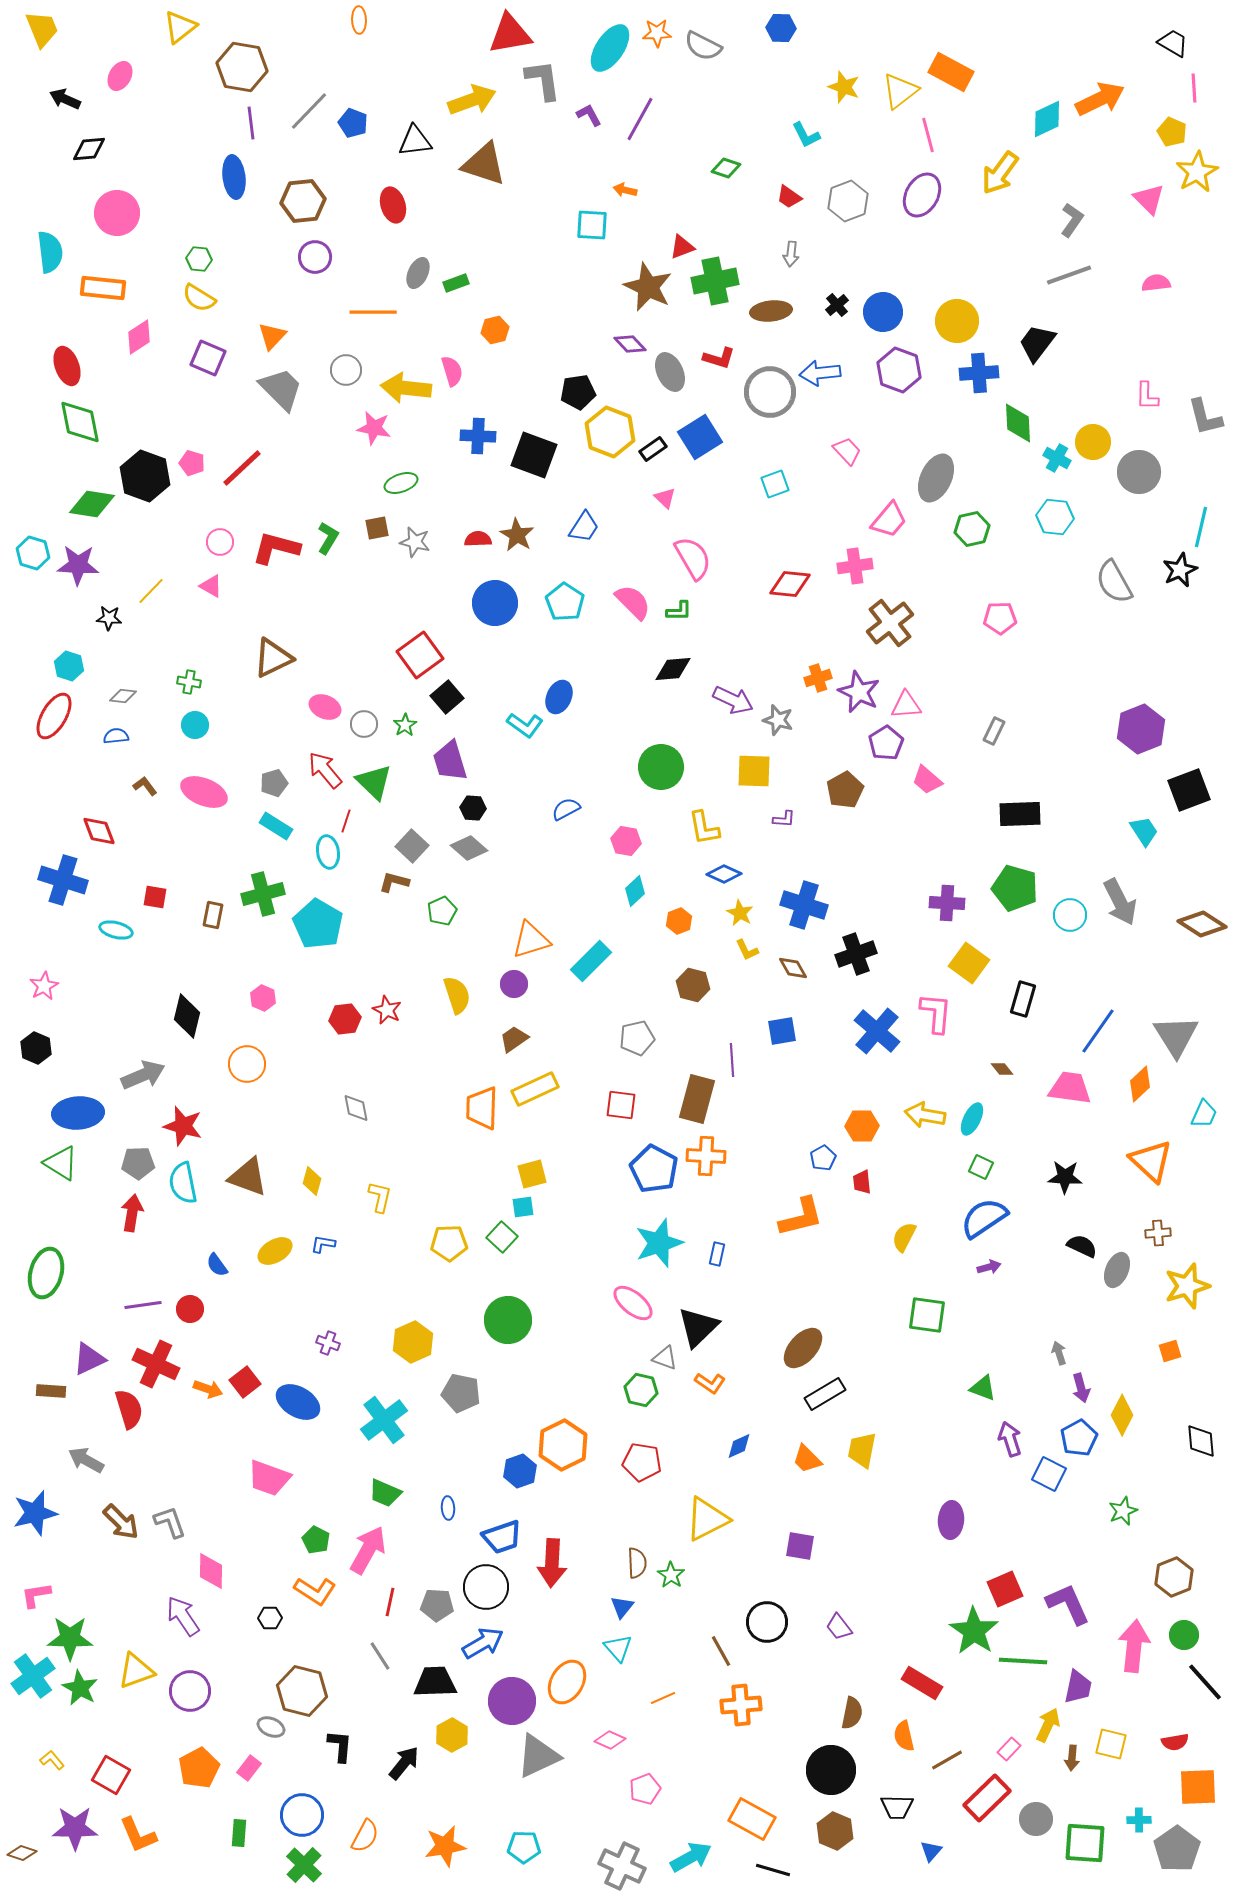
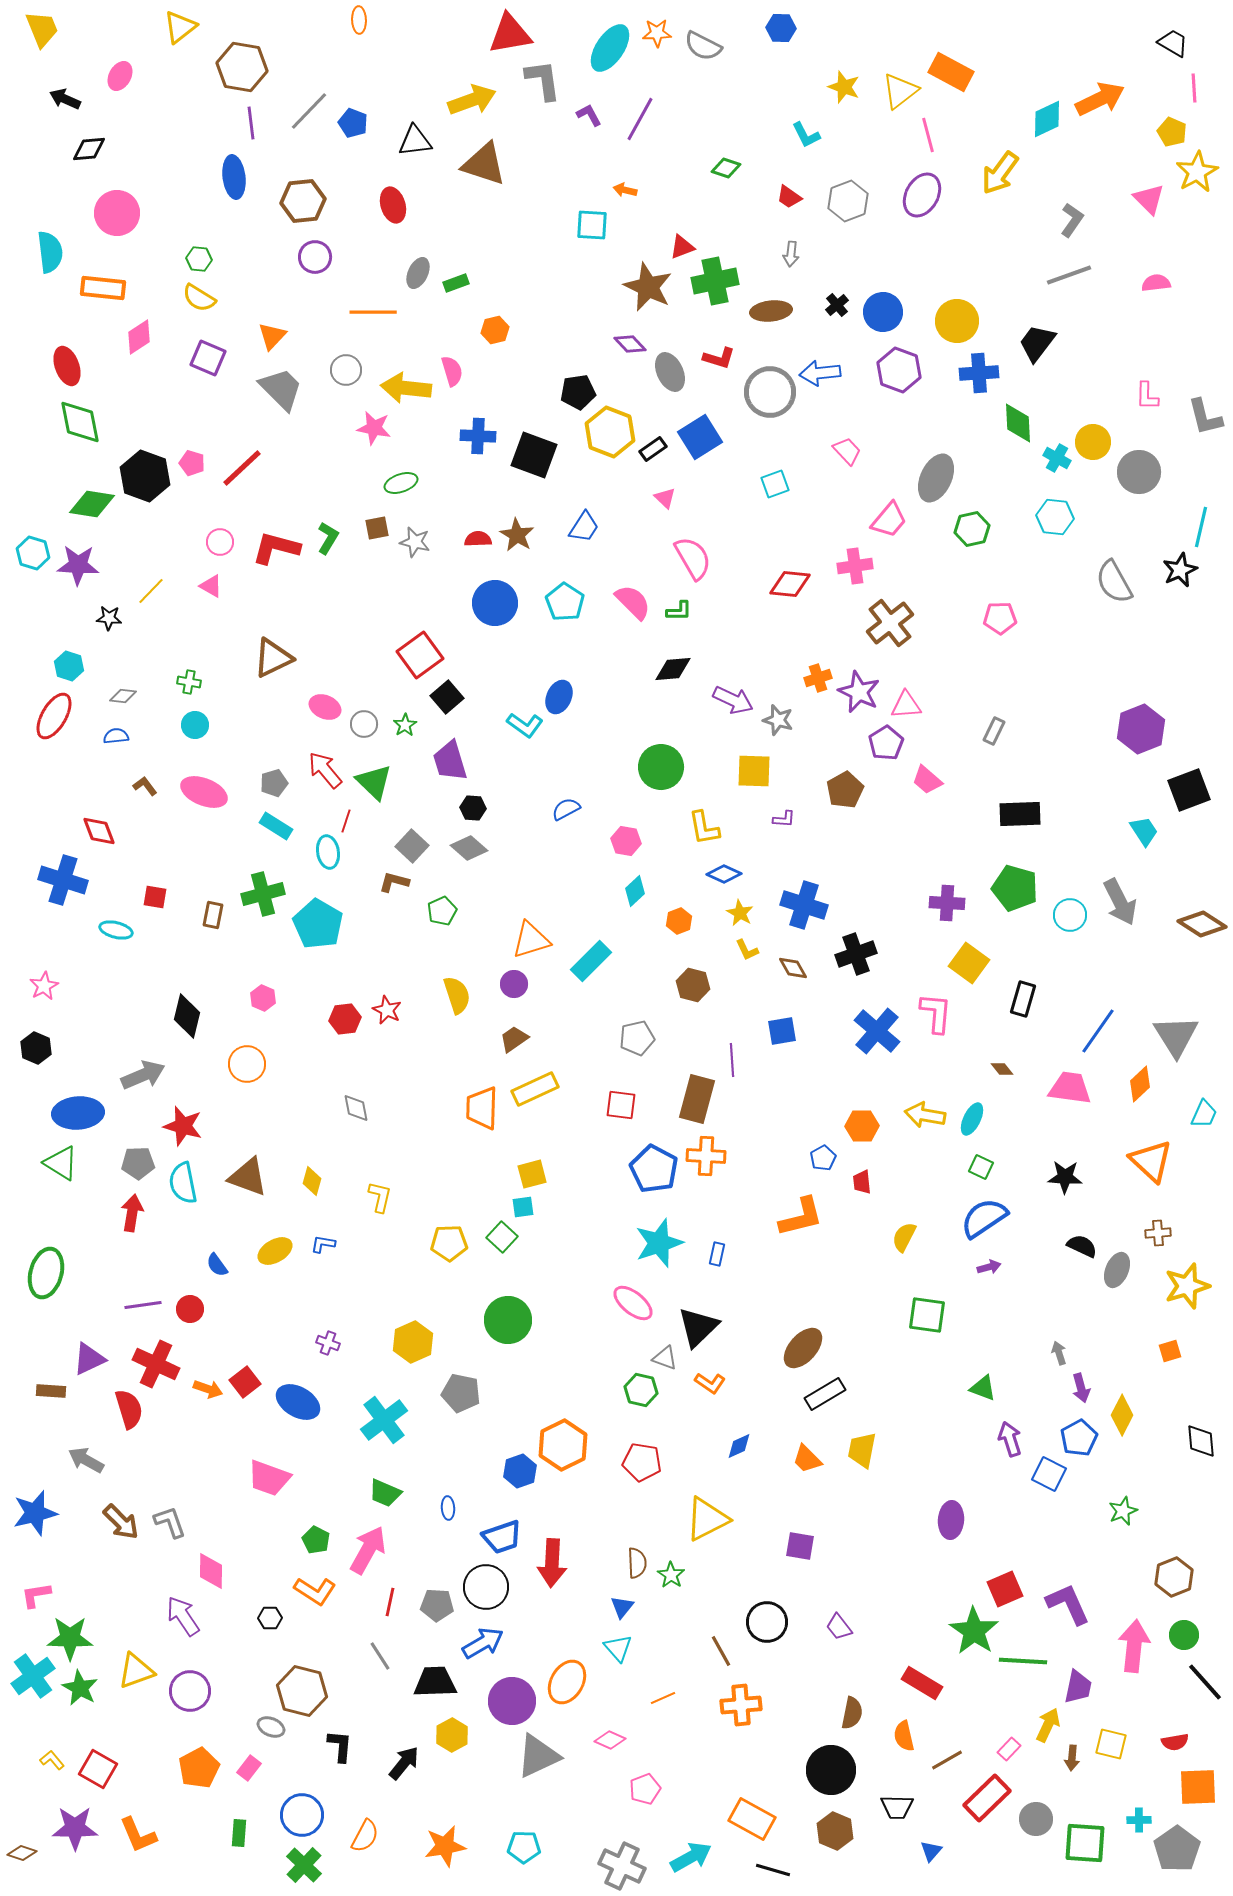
red square at (111, 1775): moved 13 px left, 6 px up
